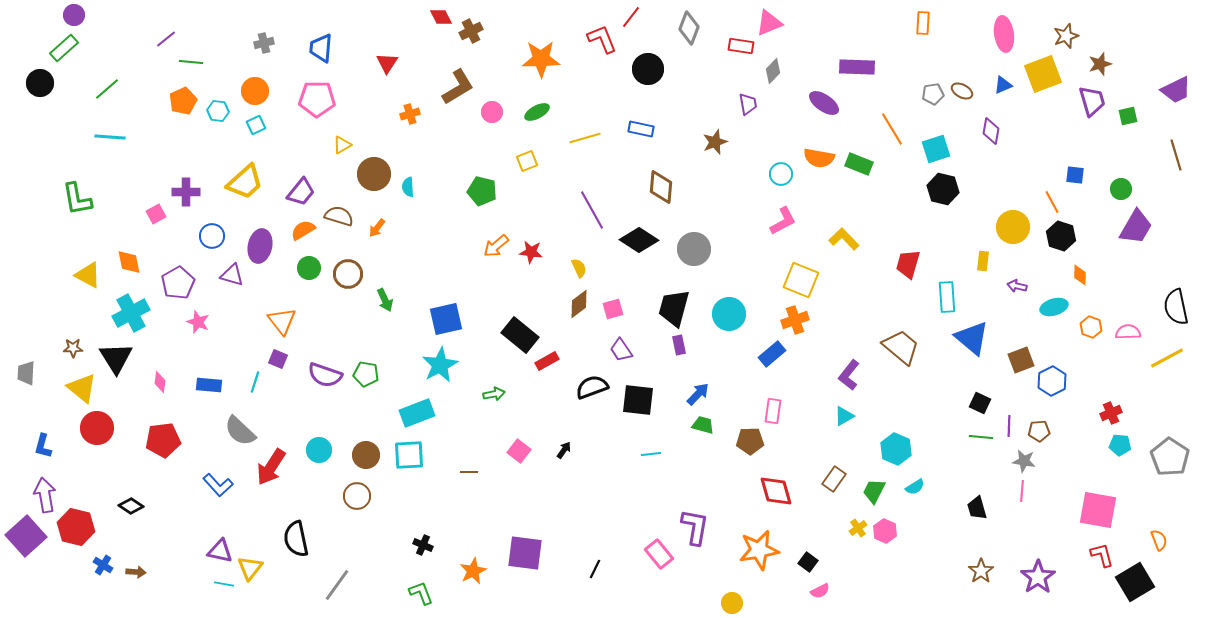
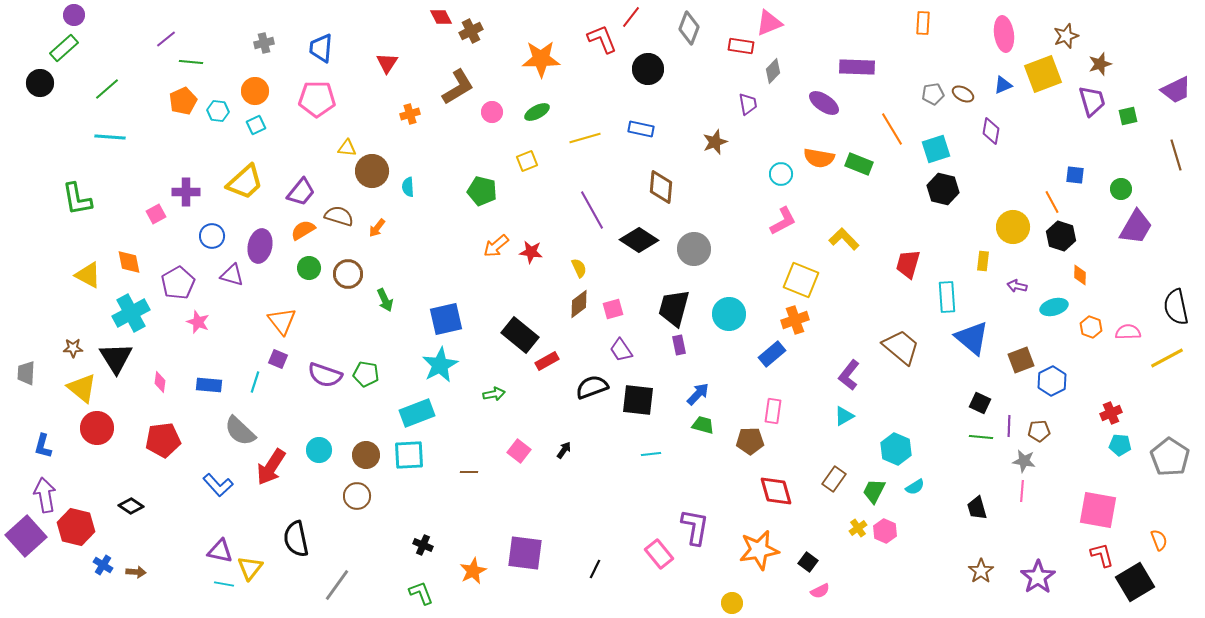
brown ellipse at (962, 91): moved 1 px right, 3 px down
yellow triangle at (342, 145): moved 5 px right, 3 px down; rotated 36 degrees clockwise
brown circle at (374, 174): moved 2 px left, 3 px up
